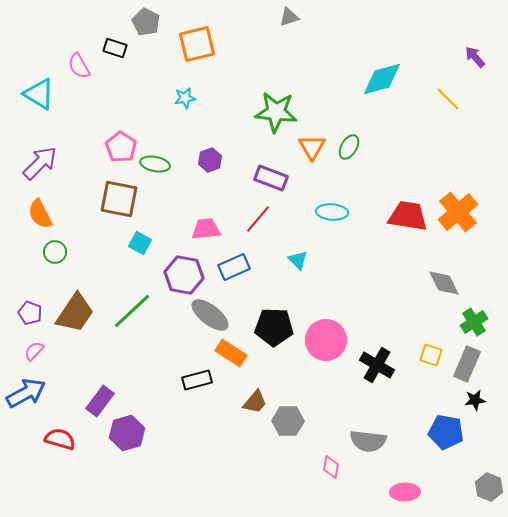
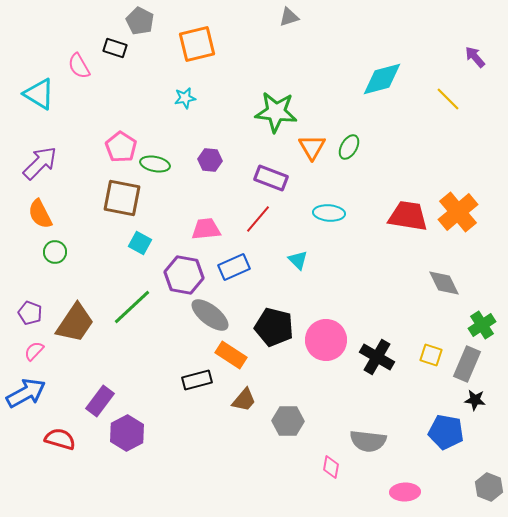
gray pentagon at (146, 22): moved 6 px left, 1 px up
purple hexagon at (210, 160): rotated 25 degrees clockwise
brown square at (119, 199): moved 3 px right, 1 px up
cyan ellipse at (332, 212): moved 3 px left, 1 px down
green line at (132, 311): moved 4 px up
brown trapezoid at (75, 313): moved 10 px down
green cross at (474, 322): moved 8 px right, 3 px down
black pentagon at (274, 327): rotated 12 degrees clockwise
orange rectangle at (231, 353): moved 2 px down
black cross at (377, 365): moved 8 px up
black star at (475, 400): rotated 15 degrees clockwise
brown trapezoid at (255, 402): moved 11 px left, 2 px up
purple hexagon at (127, 433): rotated 12 degrees counterclockwise
